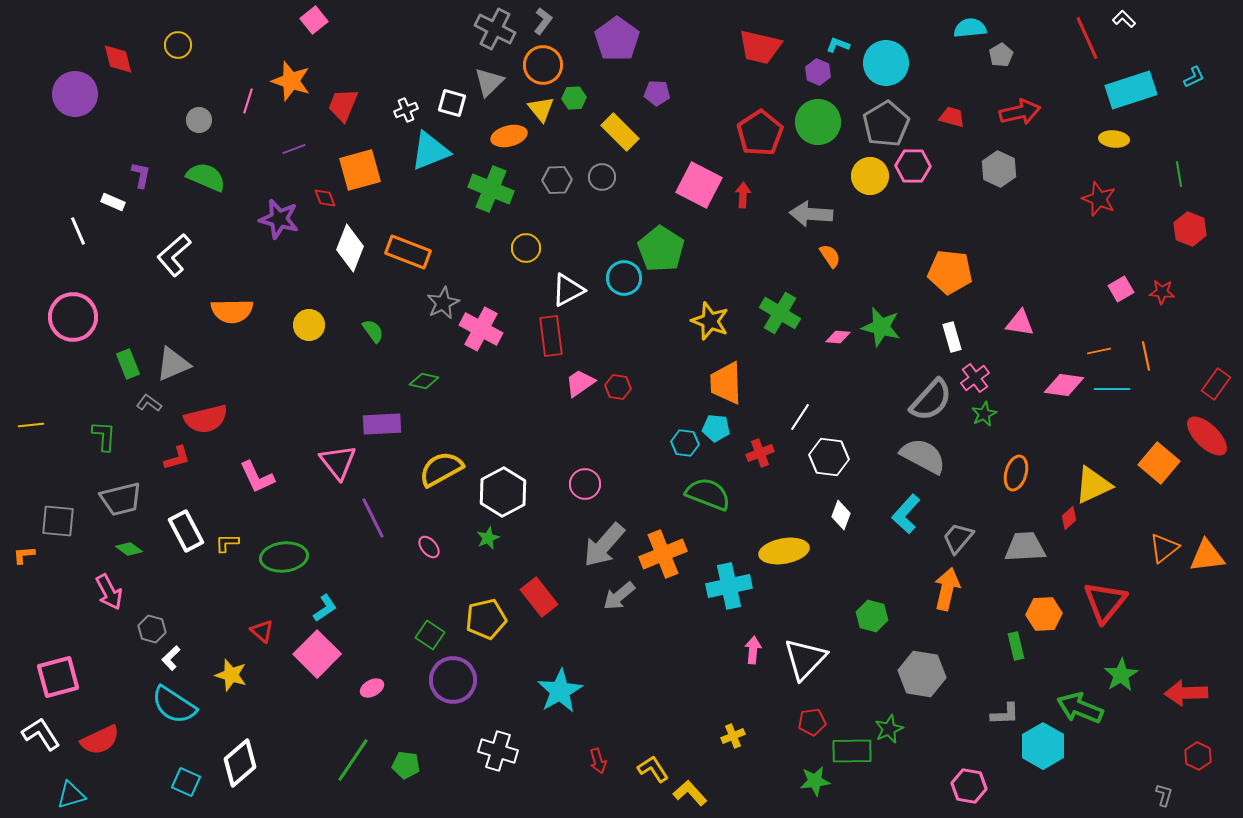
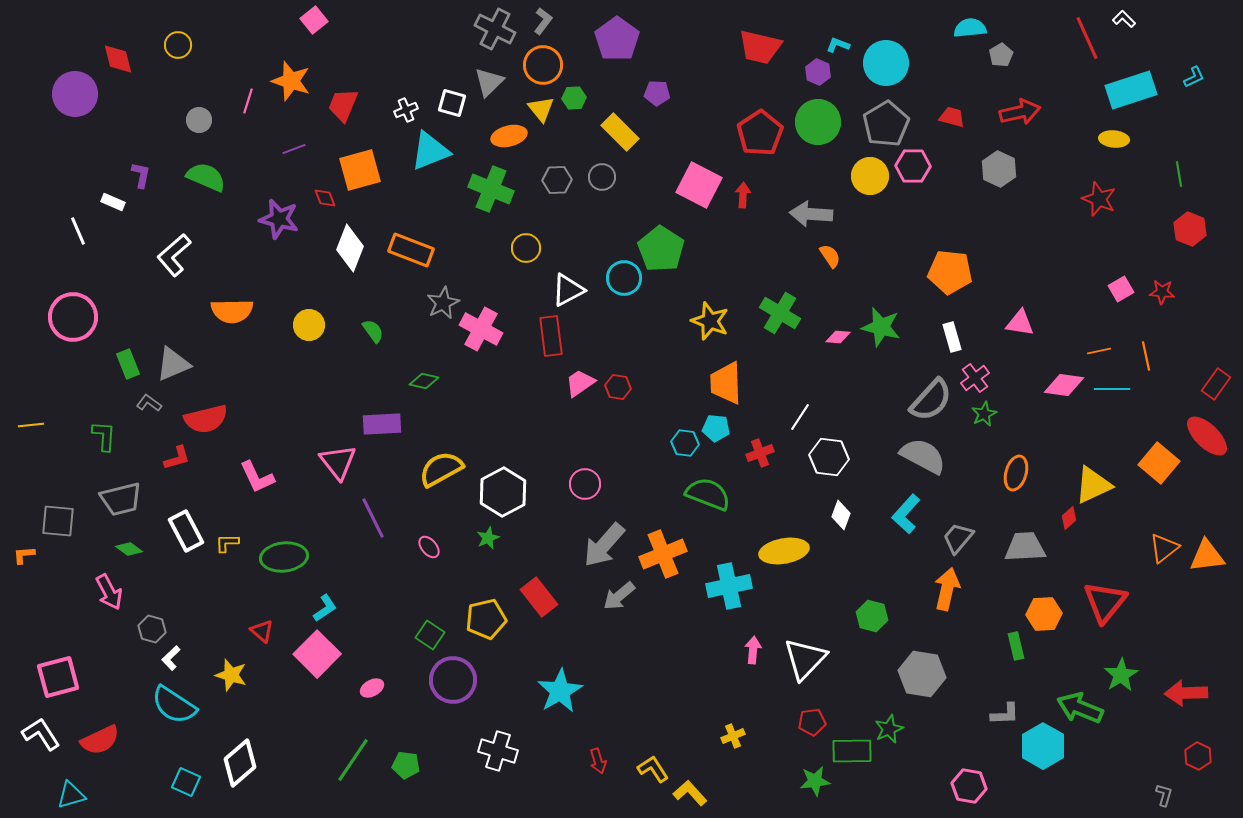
orange rectangle at (408, 252): moved 3 px right, 2 px up
